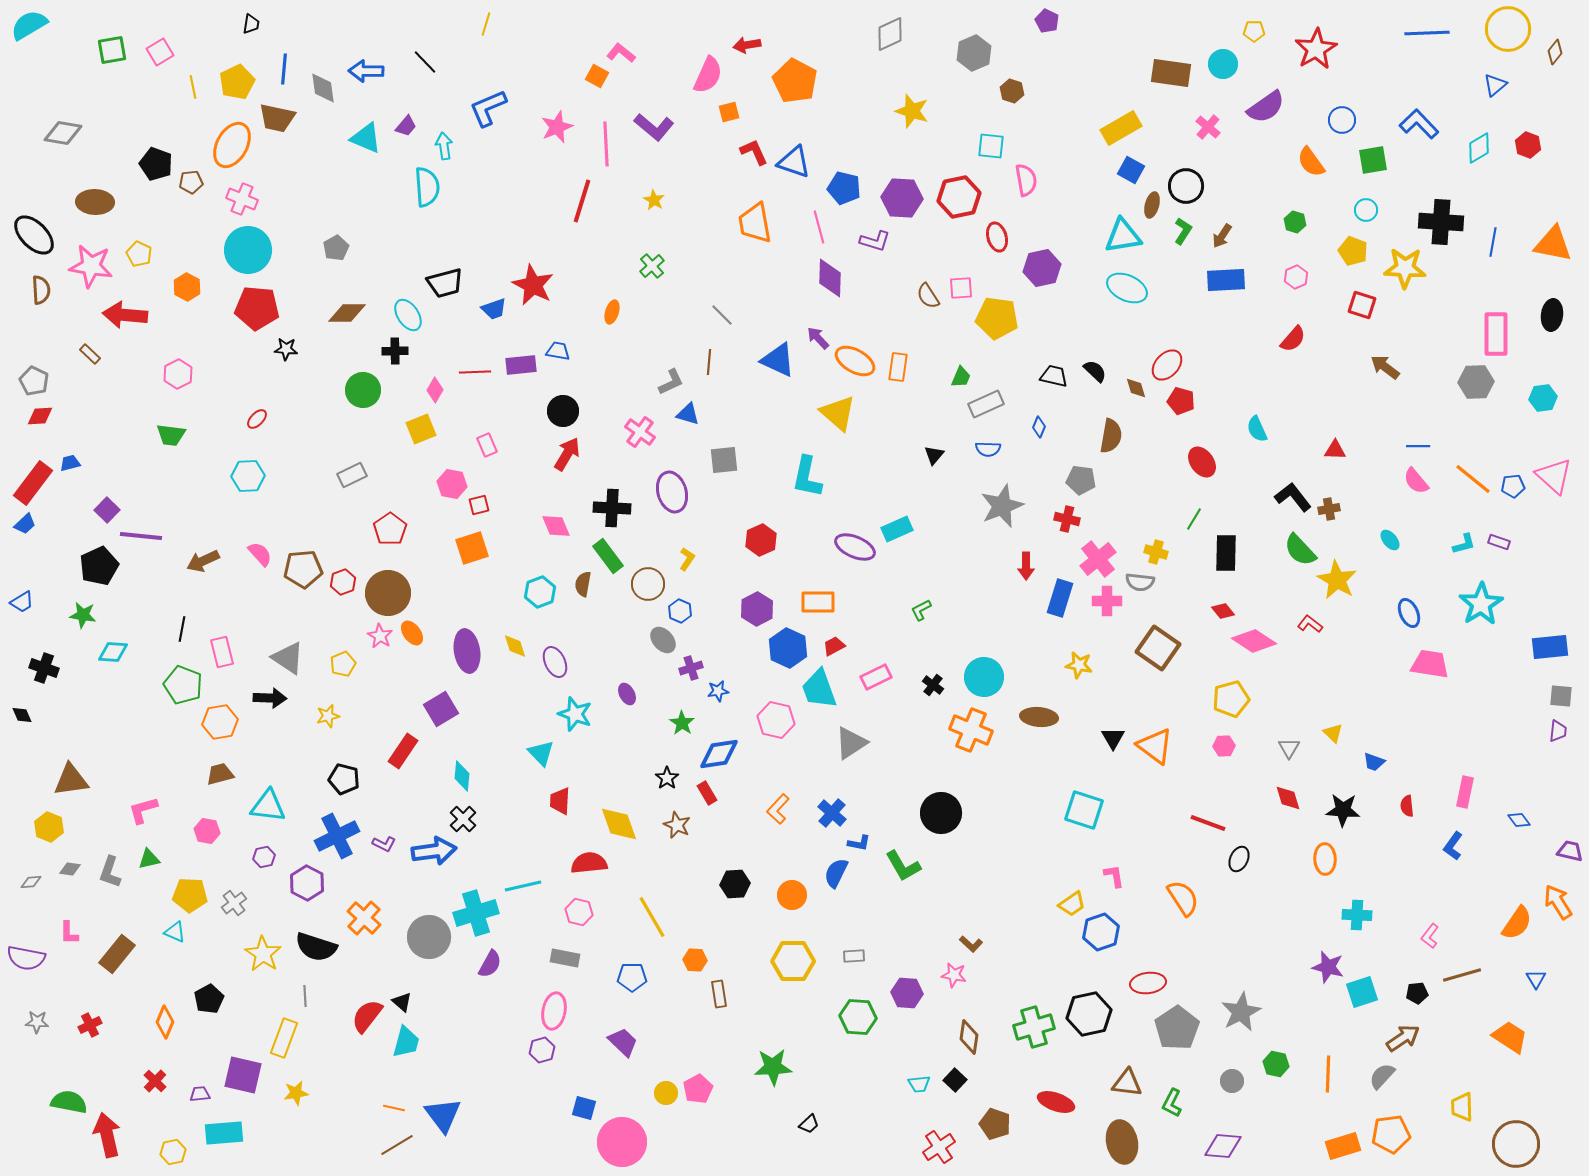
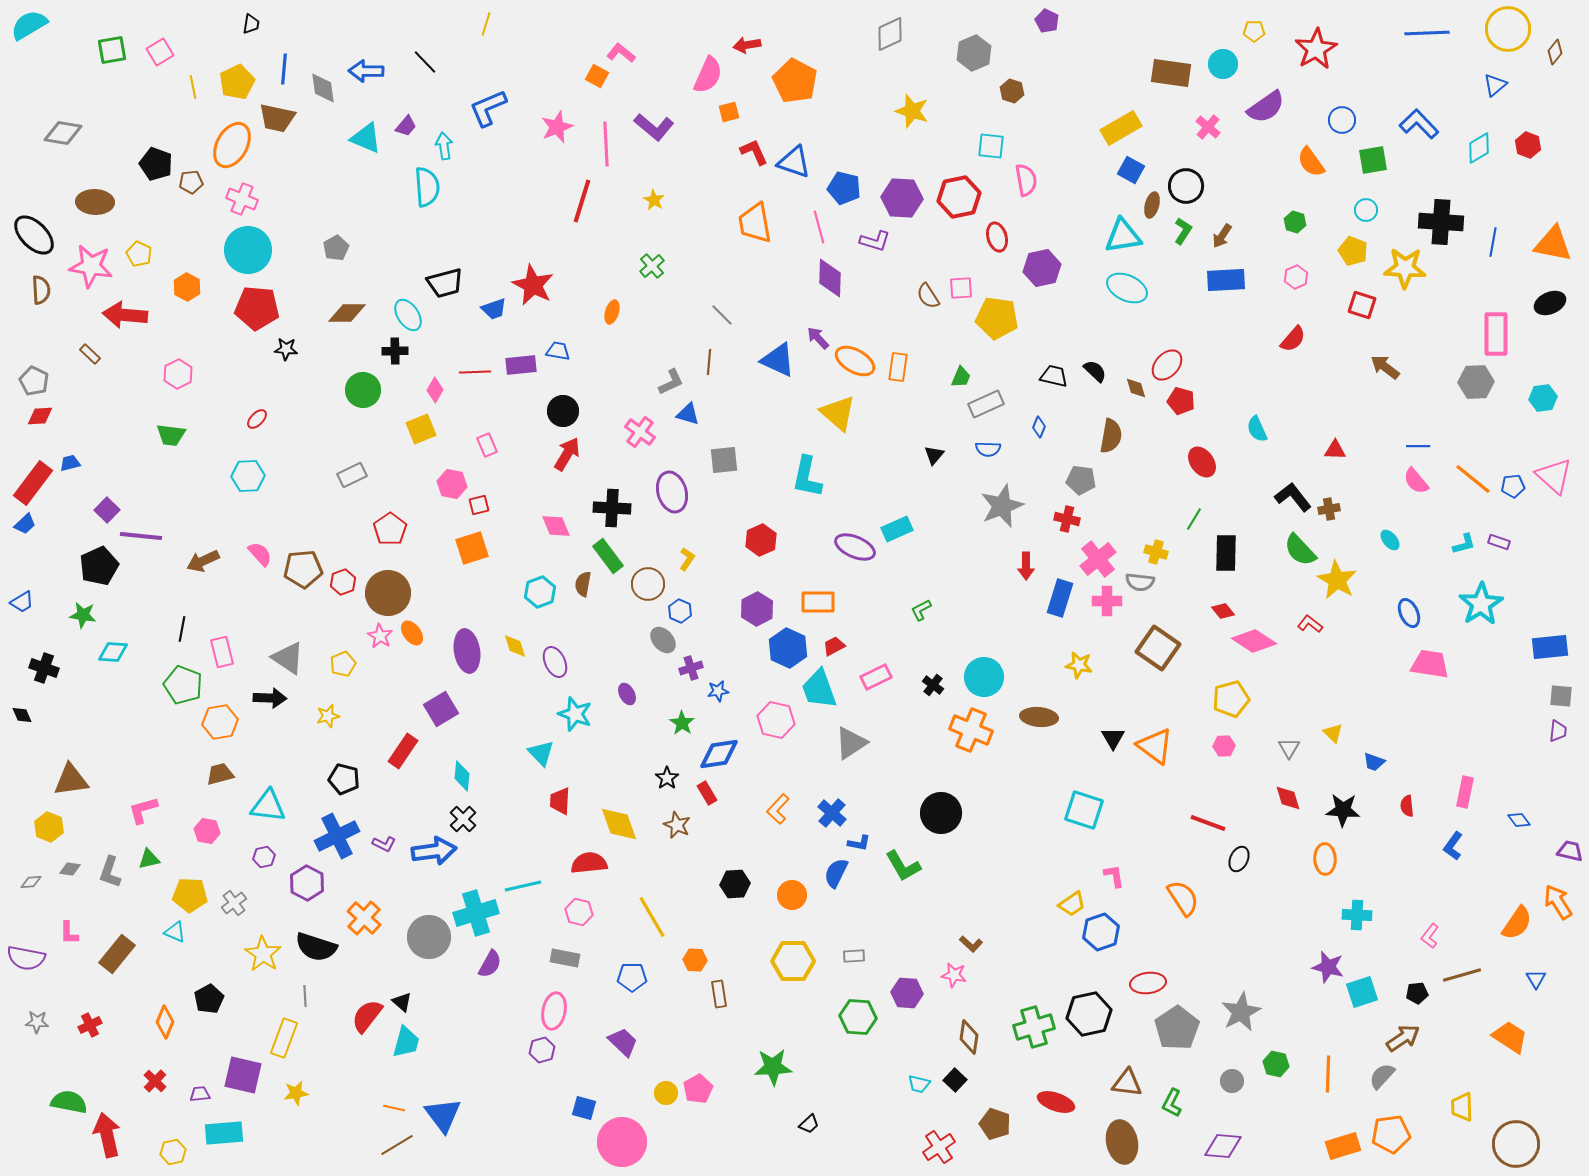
black ellipse at (1552, 315): moved 2 px left, 12 px up; rotated 60 degrees clockwise
cyan trapezoid at (919, 1084): rotated 20 degrees clockwise
